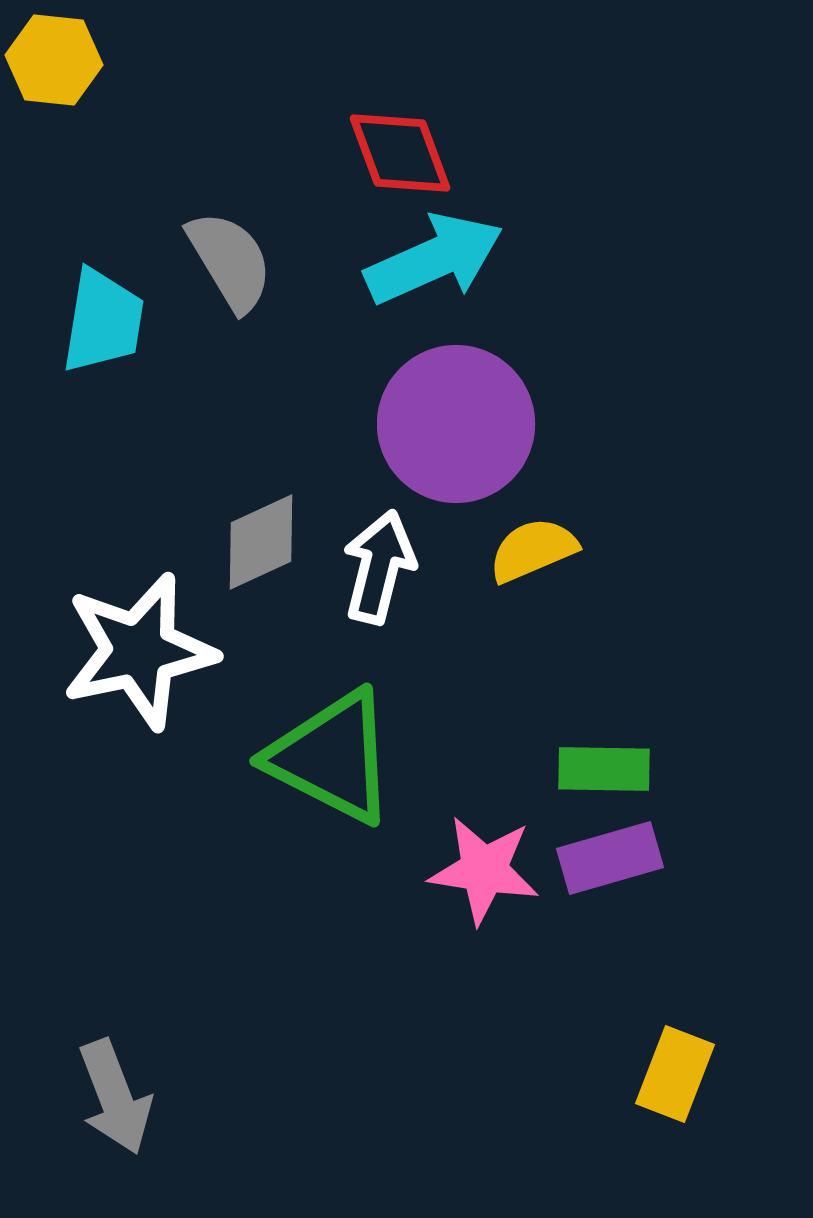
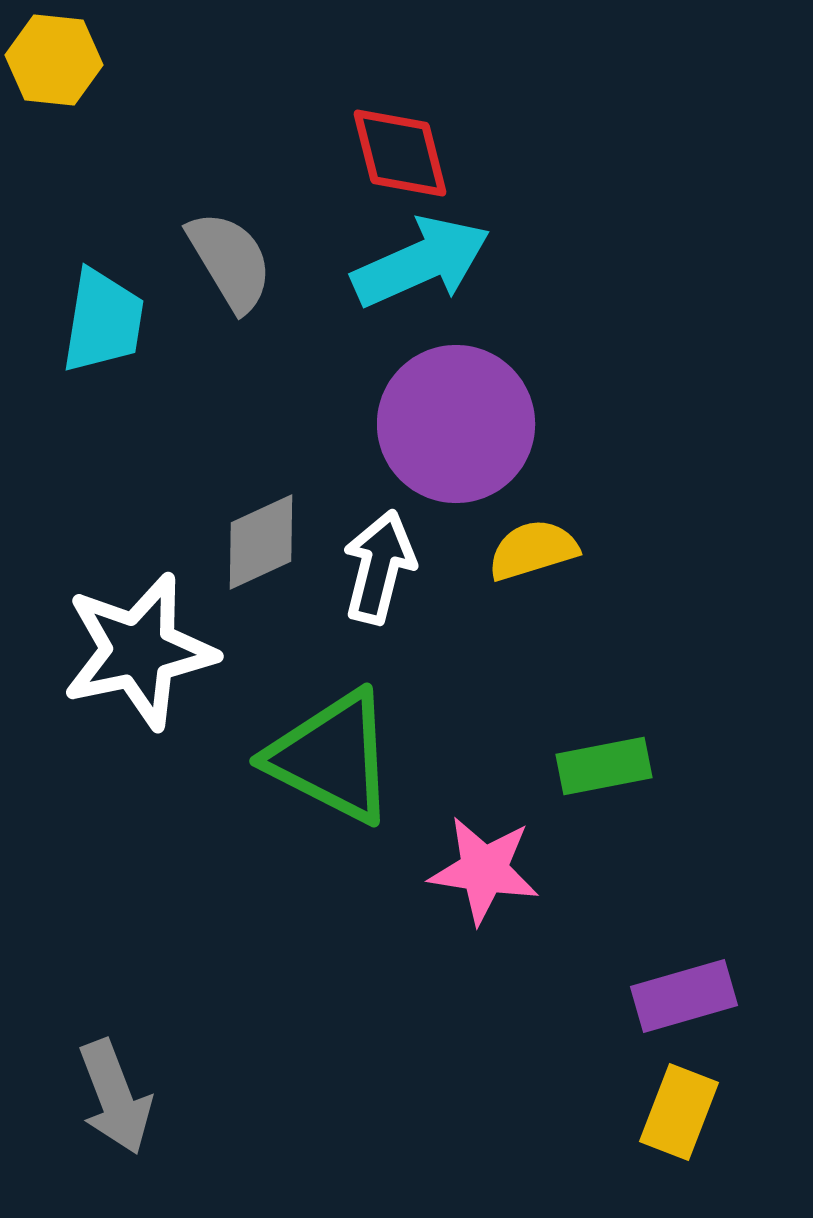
red diamond: rotated 6 degrees clockwise
cyan arrow: moved 13 px left, 3 px down
yellow semicircle: rotated 6 degrees clockwise
green rectangle: moved 3 px up; rotated 12 degrees counterclockwise
purple rectangle: moved 74 px right, 138 px down
yellow rectangle: moved 4 px right, 38 px down
